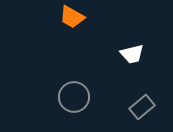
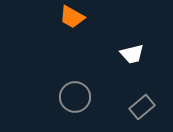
gray circle: moved 1 px right
